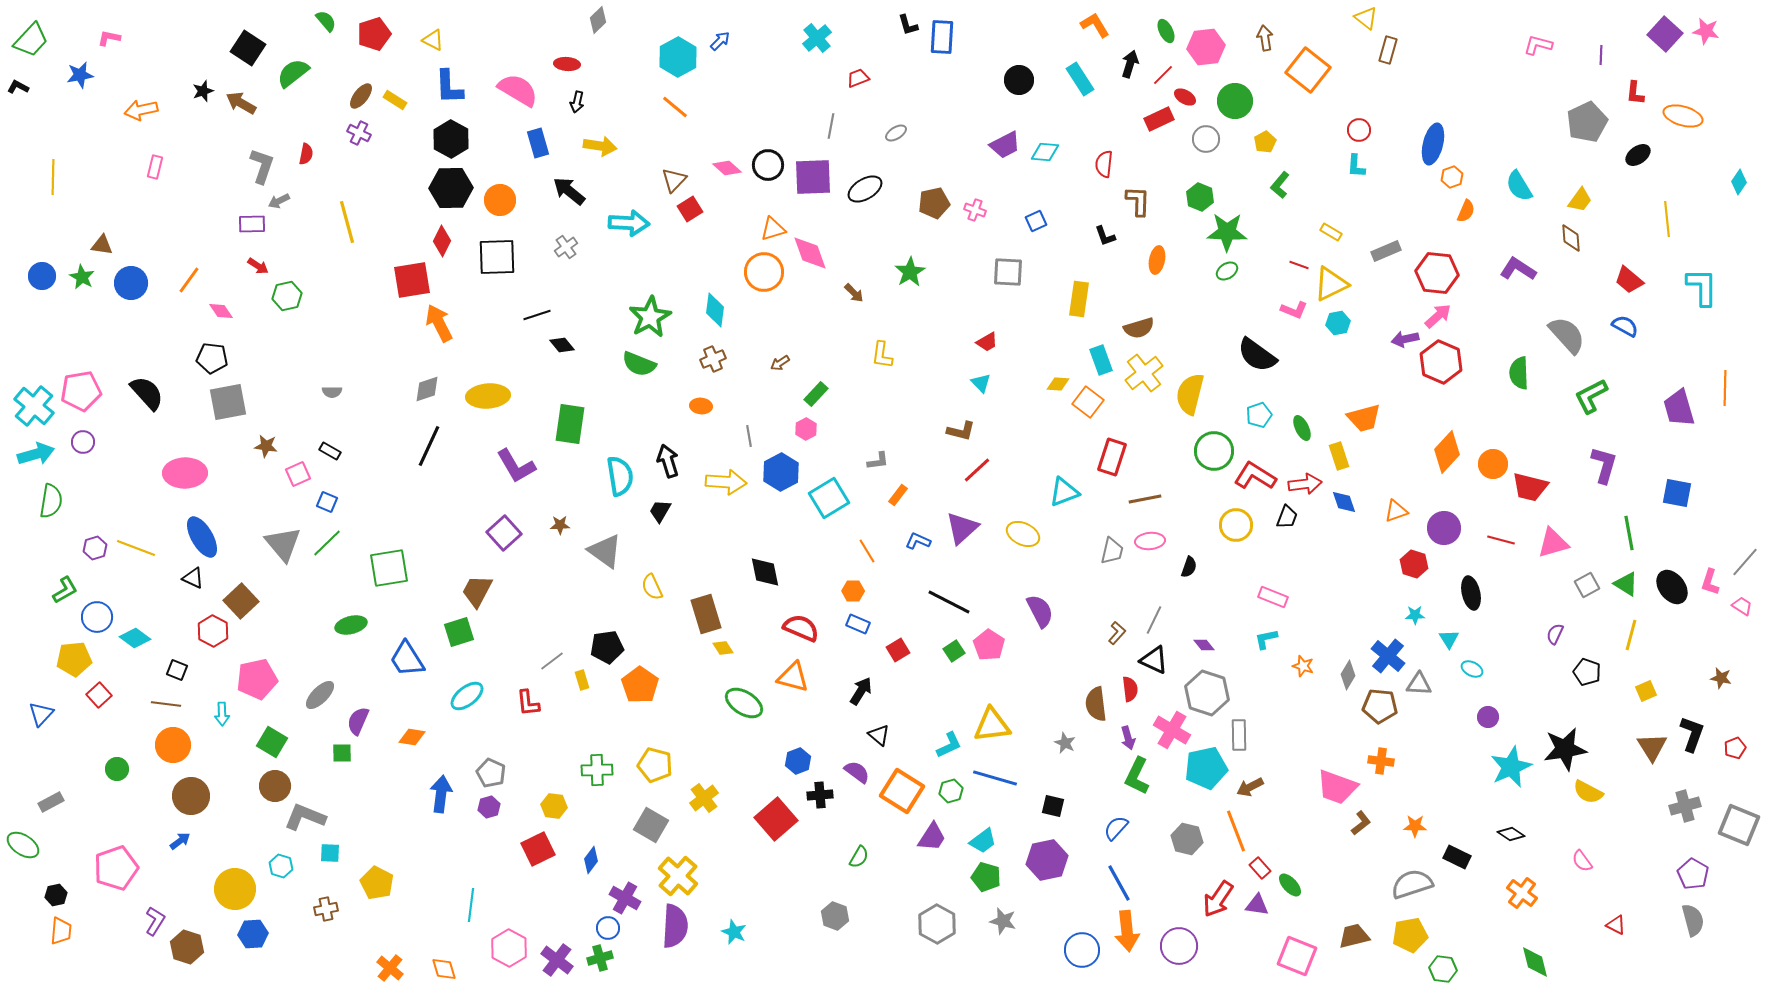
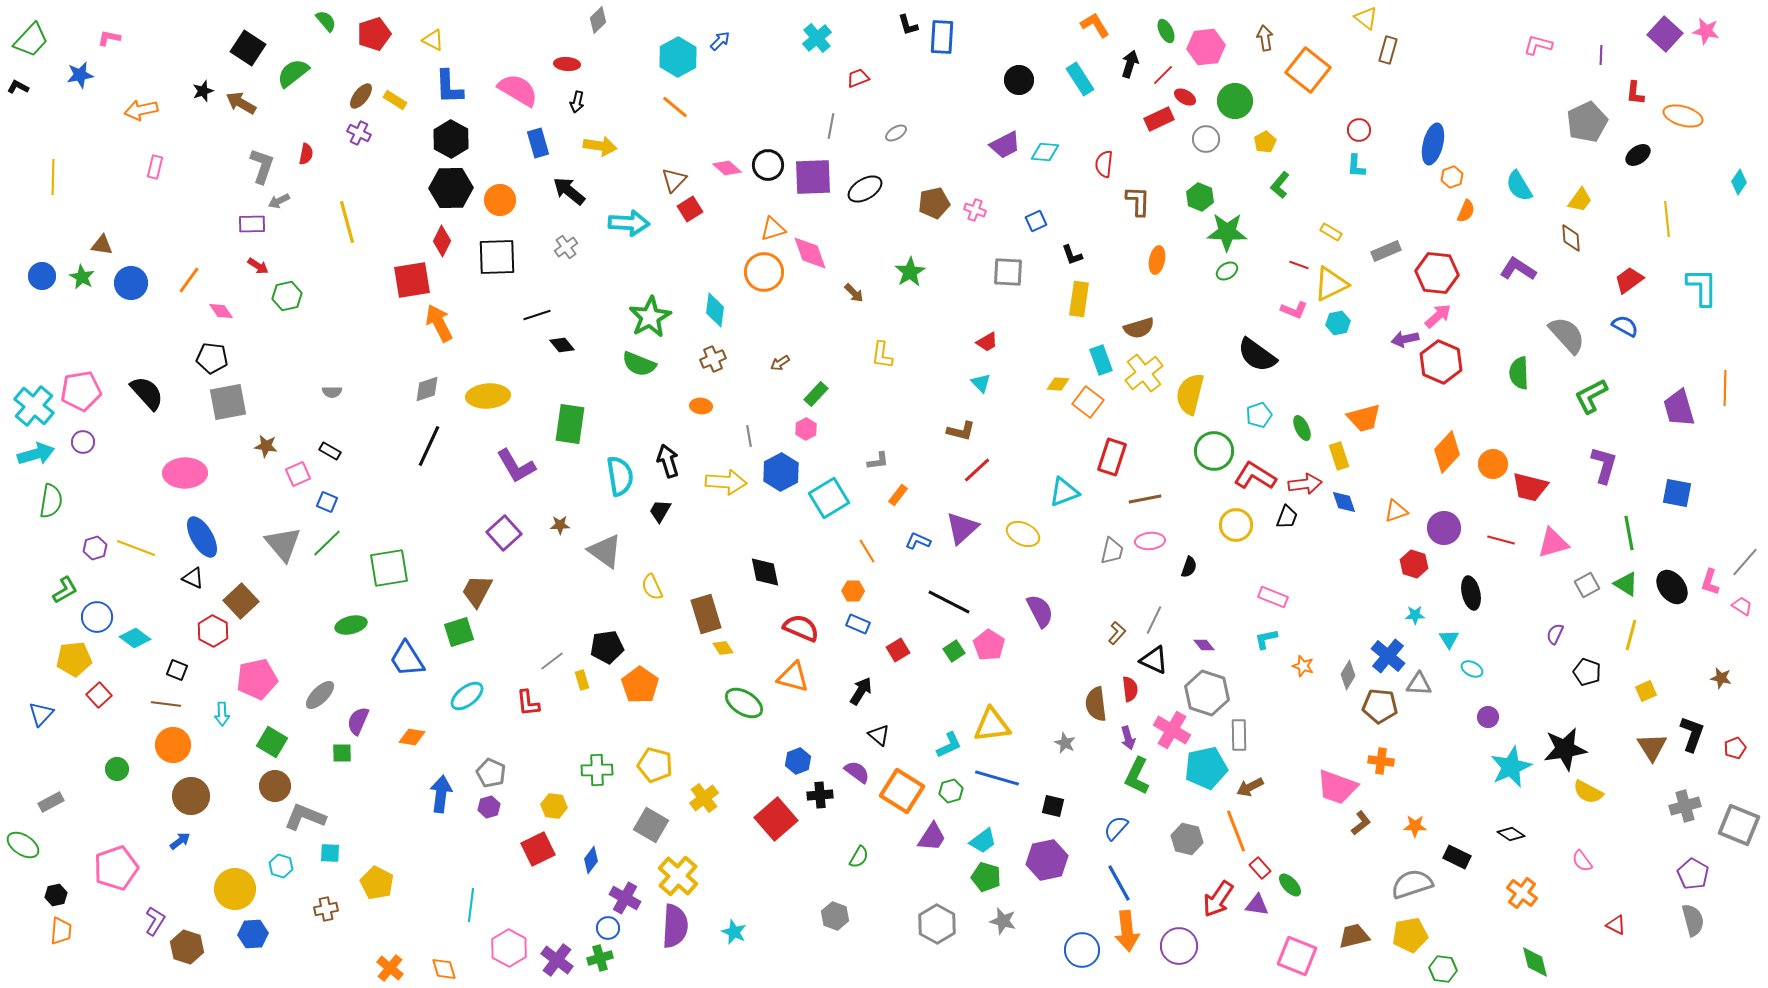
black L-shape at (1105, 236): moved 33 px left, 19 px down
red trapezoid at (1629, 280): rotated 104 degrees clockwise
blue line at (995, 778): moved 2 px right
